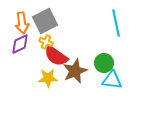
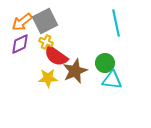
orange arrow: moved 1 px up; rotated 60 degrees clockwise
green circle: moved 1 px right
